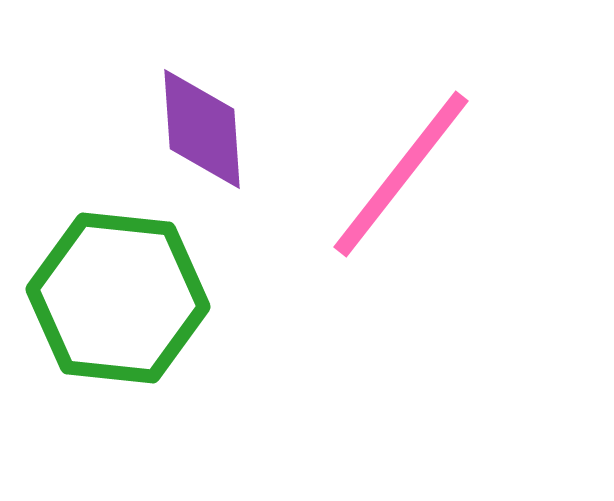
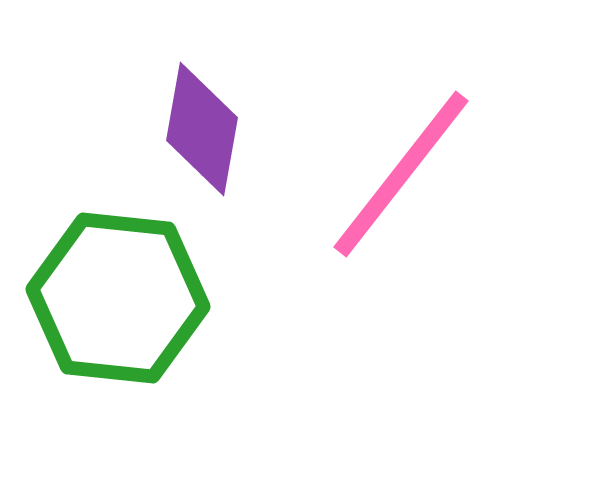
purple diamond: rotated 14 degrees clockwise
